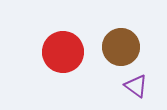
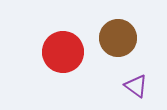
brown circle: moved 3 px left, 9 px up
